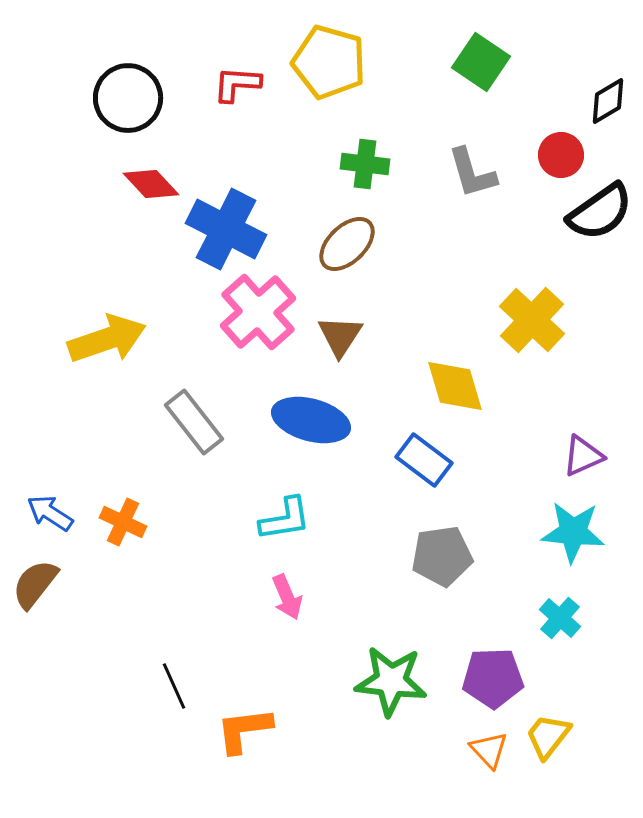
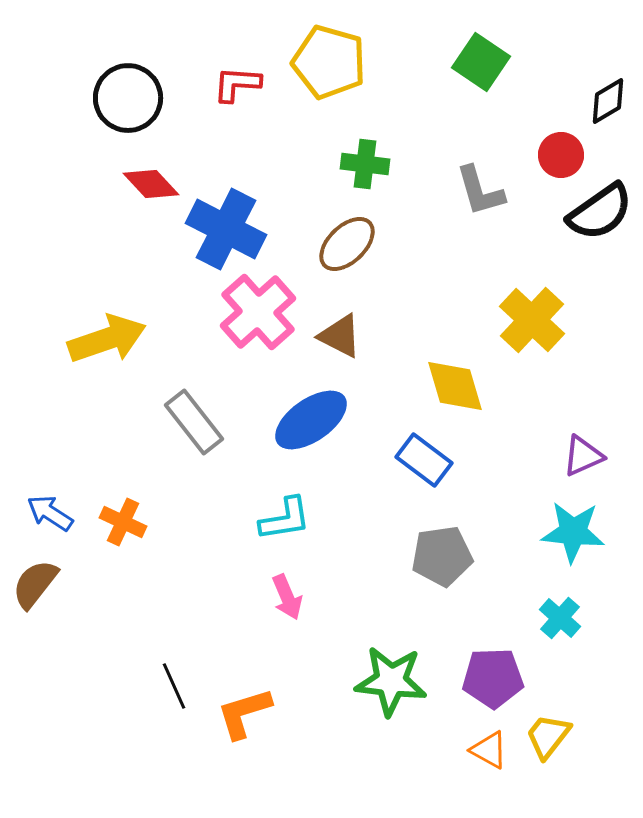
gray L-shape: moved 8 px right, 18 px down
brown triangle: rotated 36 degrees counterclockwise
blue ellipse: rotated 50 degrees counterclockwise
orange L-shape: moved 17 px up; rotated 10 degrees counterclockwise
orange triangle: rotated 18 degrees counterclockwise
